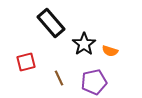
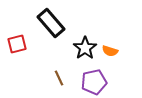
black star: moved 1 px right, 4 px down
red square: moved 9 px left, 18 px up
